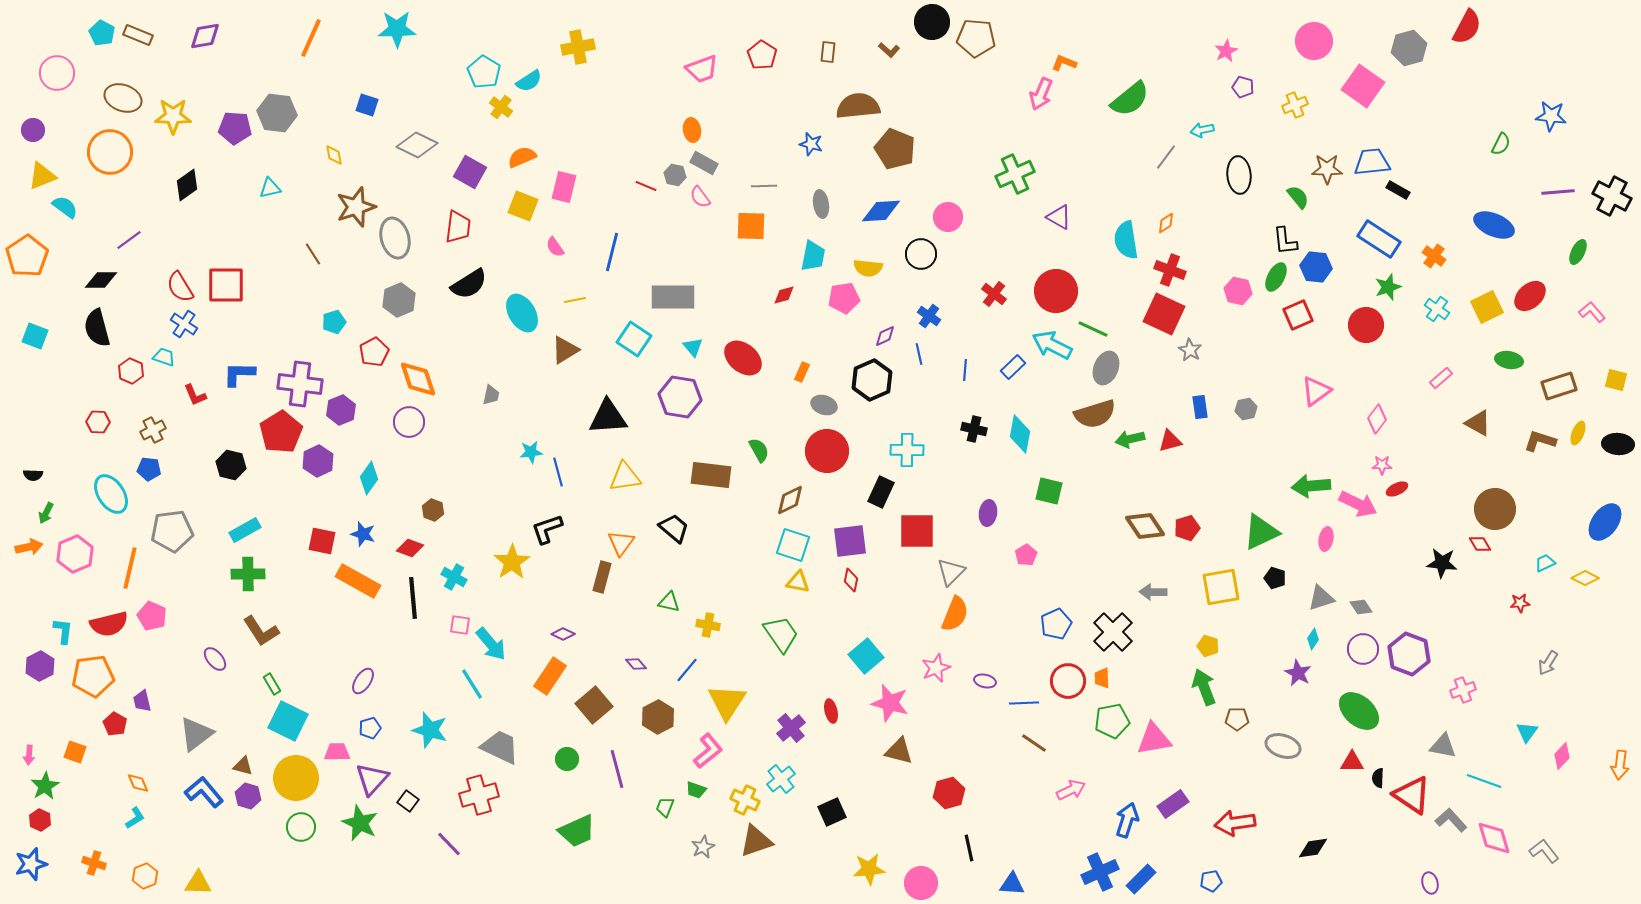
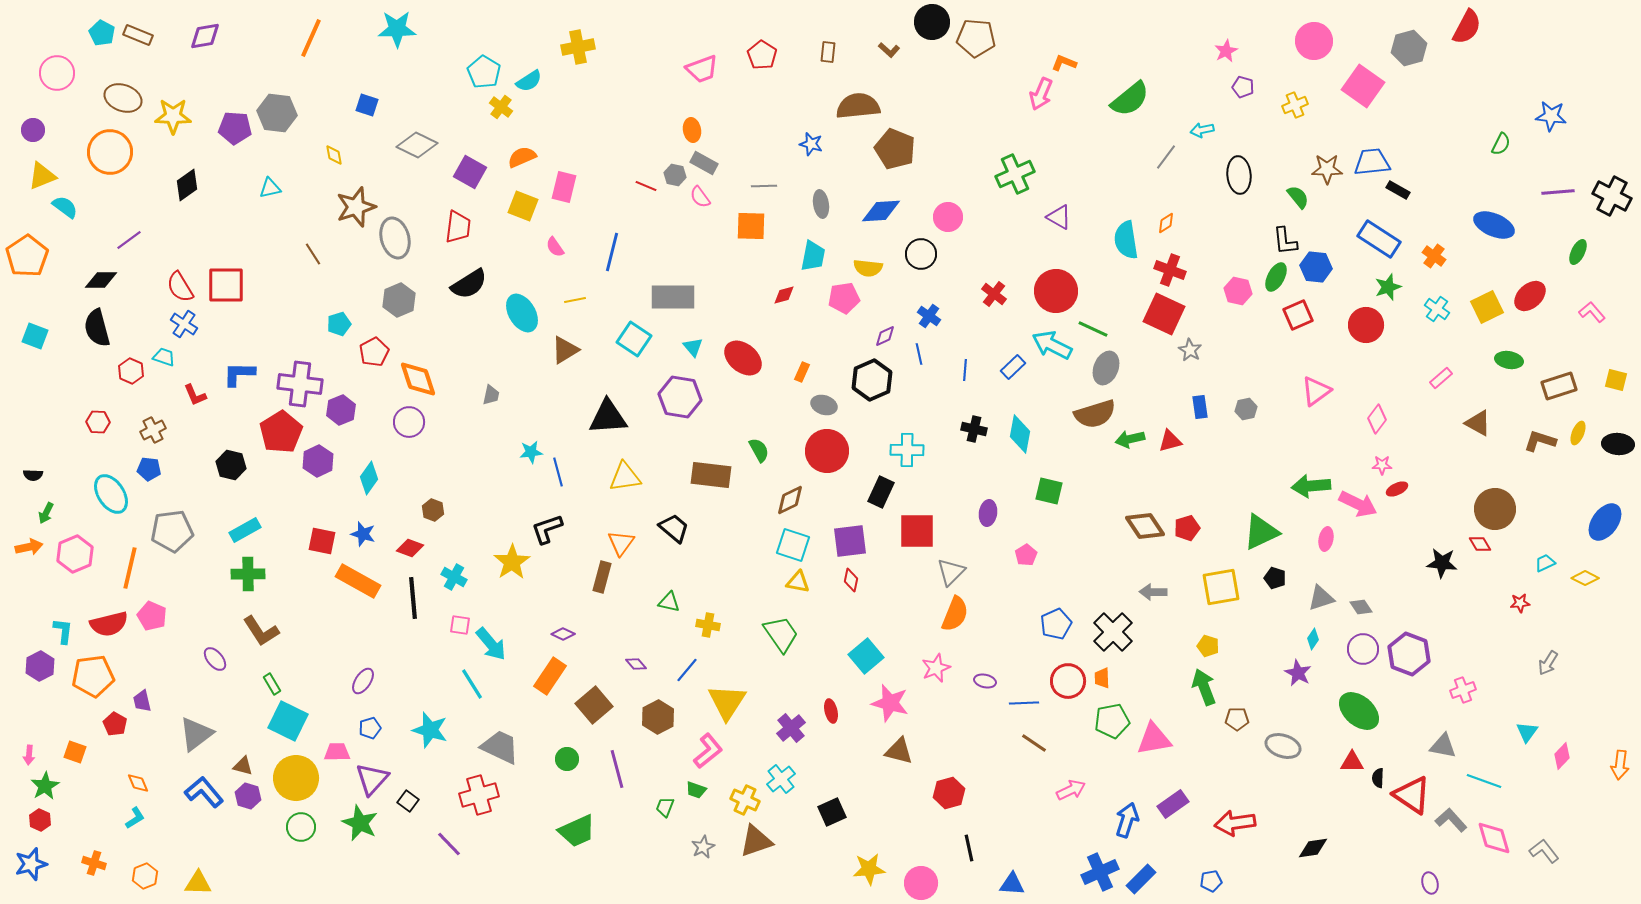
cyan pentagon at (334, 322): moved 5 px right, 2 px down
